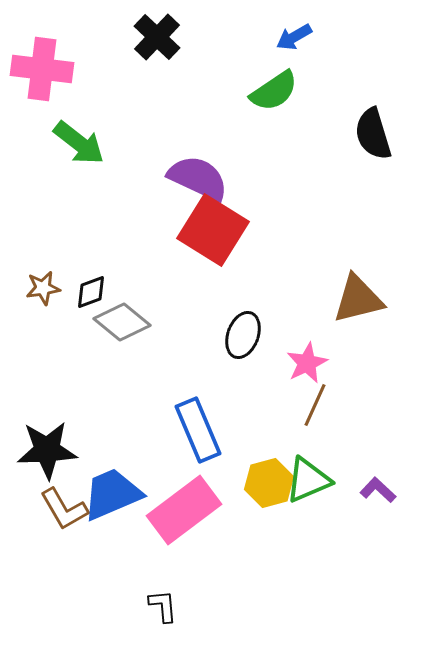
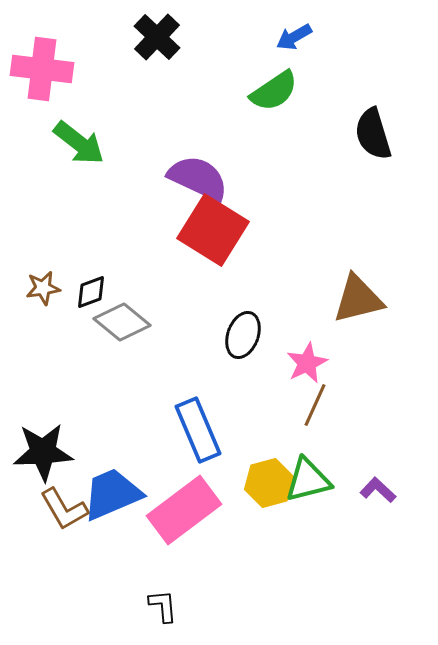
black star: moved 4 px left, 2 px down
green triangle: rotated 9 degrees clockwise
